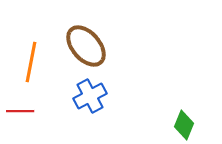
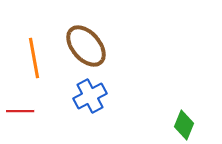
orange line: moved 3 px right, 4 px up; rotated 21 degrees counterclockwise
